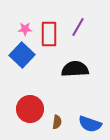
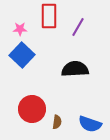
pink star: moved 5 px left
red rectangle: moved 18 px up
red circle: moved 2 px right
